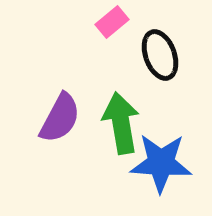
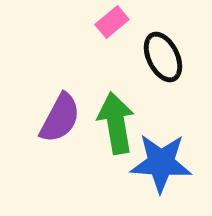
black ellipse: moved 3 px right, 2 px down; rotated 6 degrees counterclockwise
green arrow: moved 5 px left
